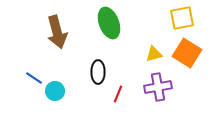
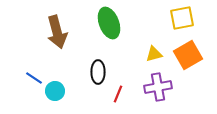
orange square: moved 1 px right, 2 px down; rotated 28 degrees clockwise
